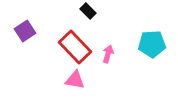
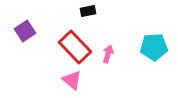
black rectangle: rotated 56 degrees counterclockwise
cyan pentagon: moved 2 px right, 3 px down
pink triangle: moved 3 px left; rotated 30 degrees clockwise
